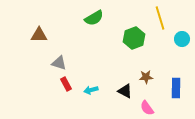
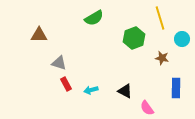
brown star: moved 16 px right, 19 px up; rotated 16 degrees clockwise
